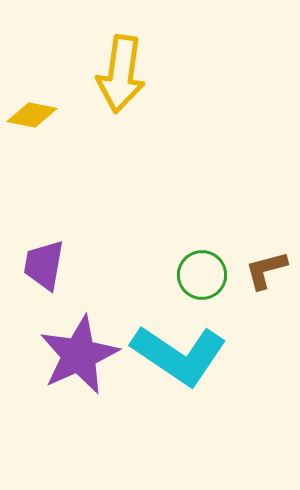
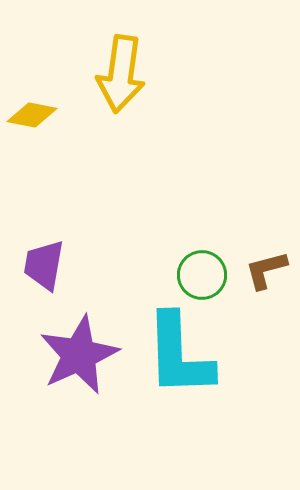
cyan L-shape: rotated 54 degrees clockwise
